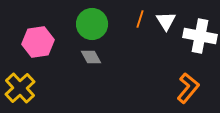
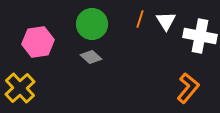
gray diamond: rotated 20 degrees counterclockwise
